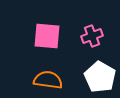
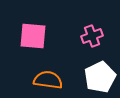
pink square: moved 14 px left
white pentagon: rotated 16 degrees clockwise
